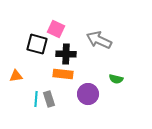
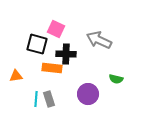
orange rectangle: moved 11 px left, 6 px up
